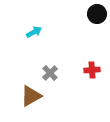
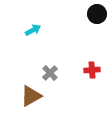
cyan arrow: moved 1 px left, 2 px up
